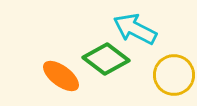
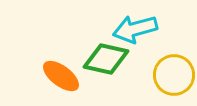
cyan arrow: rotated 42 degrees counterclockwise
green diamond: rotated 24 degrees counterclockwise
